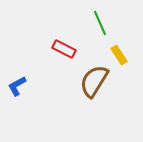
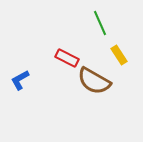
red rectangle: moved 3 px right, 9 px down
brown semicircle: rotated 92 degrees counterclockwise
blue L-shape: moved 3 px right, 6 px up
